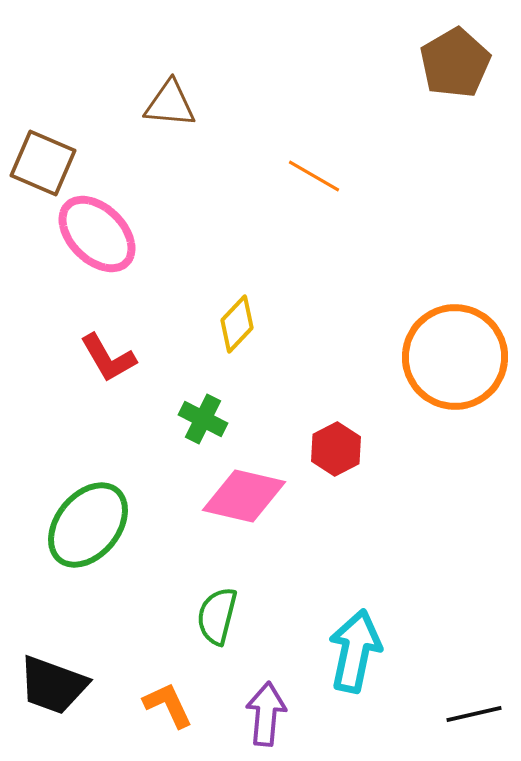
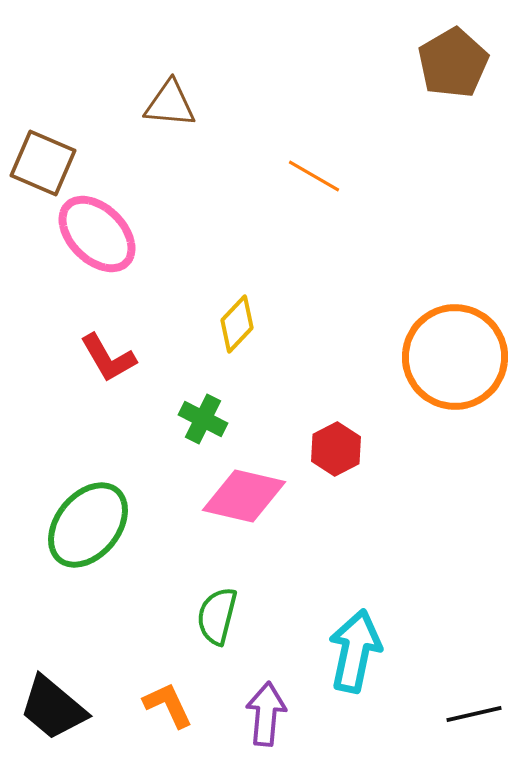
brown pentagon: moved 2 px left
black trapezoid: moved 23 px down; rotated 20 degrees clockwise
